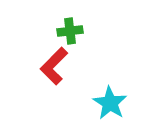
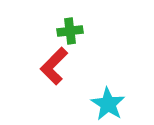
cyan star: moved 2 px left, 1 px down
